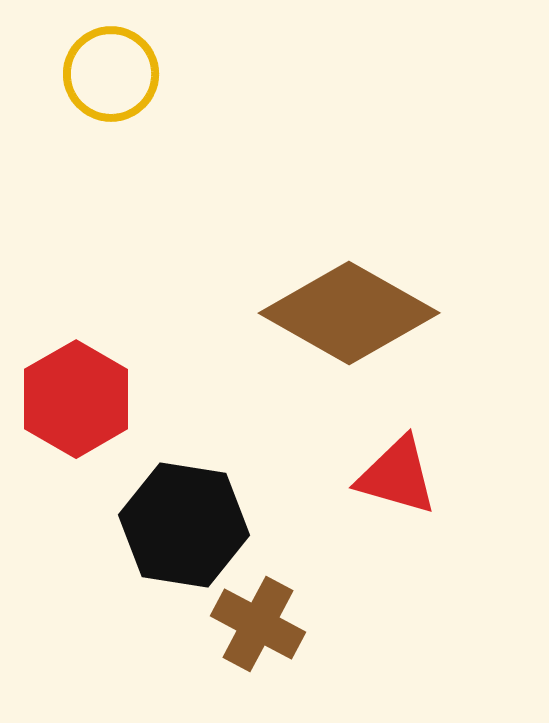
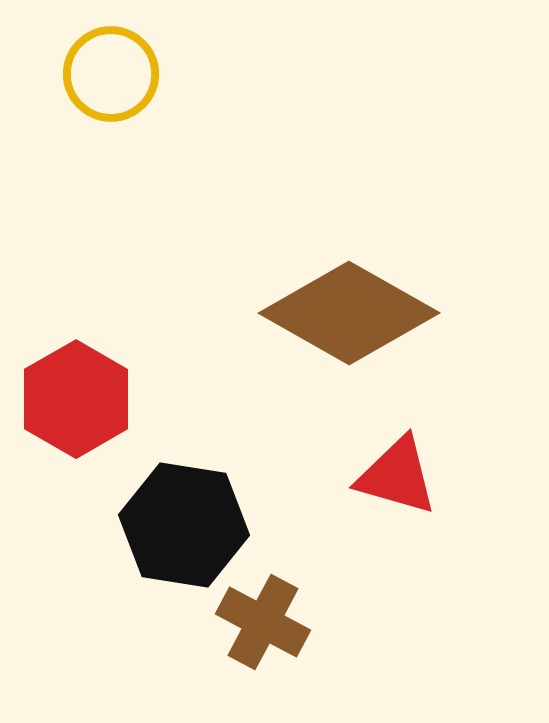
brown cross: moved 5 px right, 2 px up
